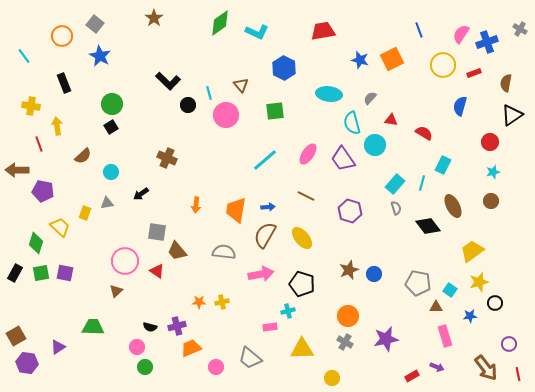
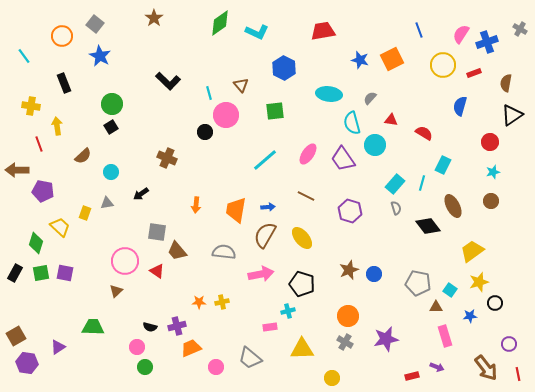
black circle at (188, 105): moved 17 px right, 27 px down
red rectangle at (412, 376): rotated 16 degrees clockwise
